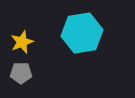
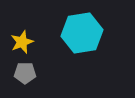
gray pentagon: moved 4 px right
